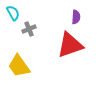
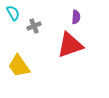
gray cross: moved 5 px right, 3 px up
